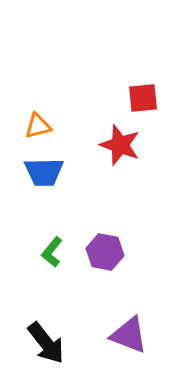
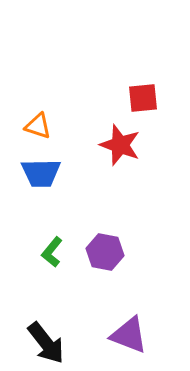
orange triangle: rotated 32 degrees clockwise
blue trapezoid: moved 3 px left, 1 px down
